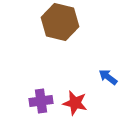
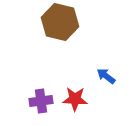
blue arrow: moved 2 px left, 1 px up
red star: moved 4 px up; rotated 10 degrees counterclockwise
